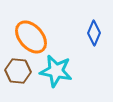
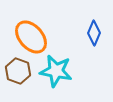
brown hexagon: rotated 15 degrees clockwise
